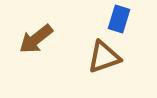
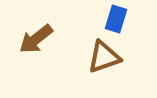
blue rectangle: moved 3 px left
